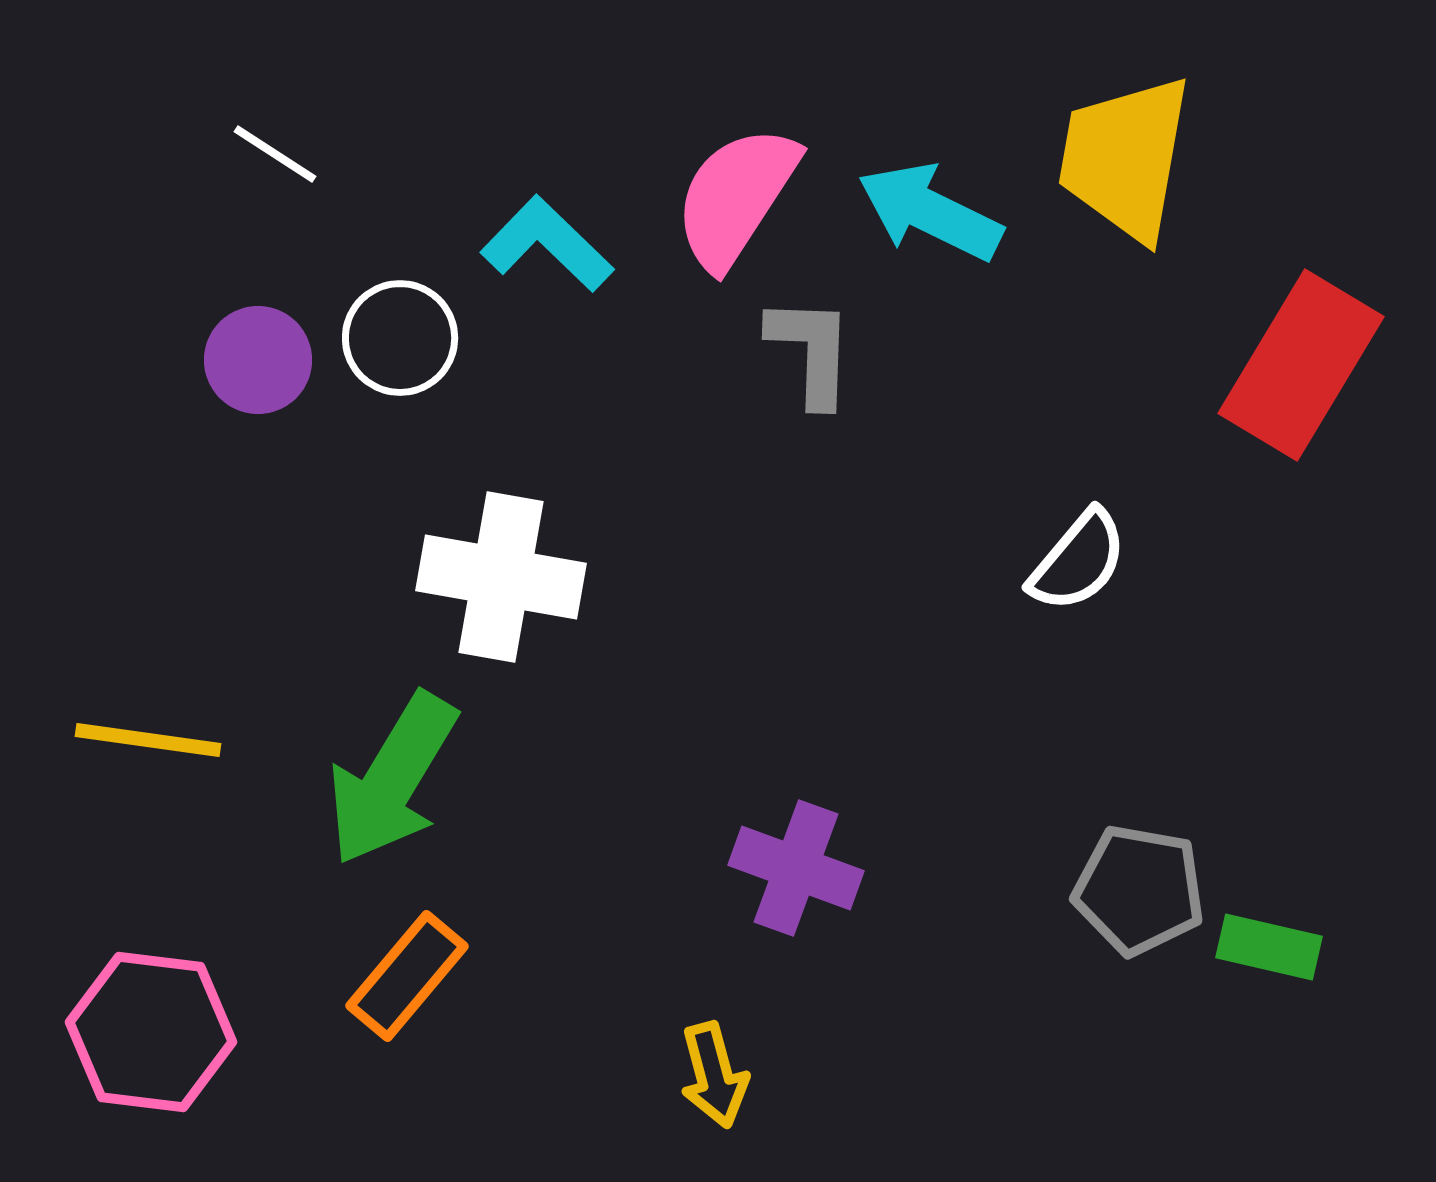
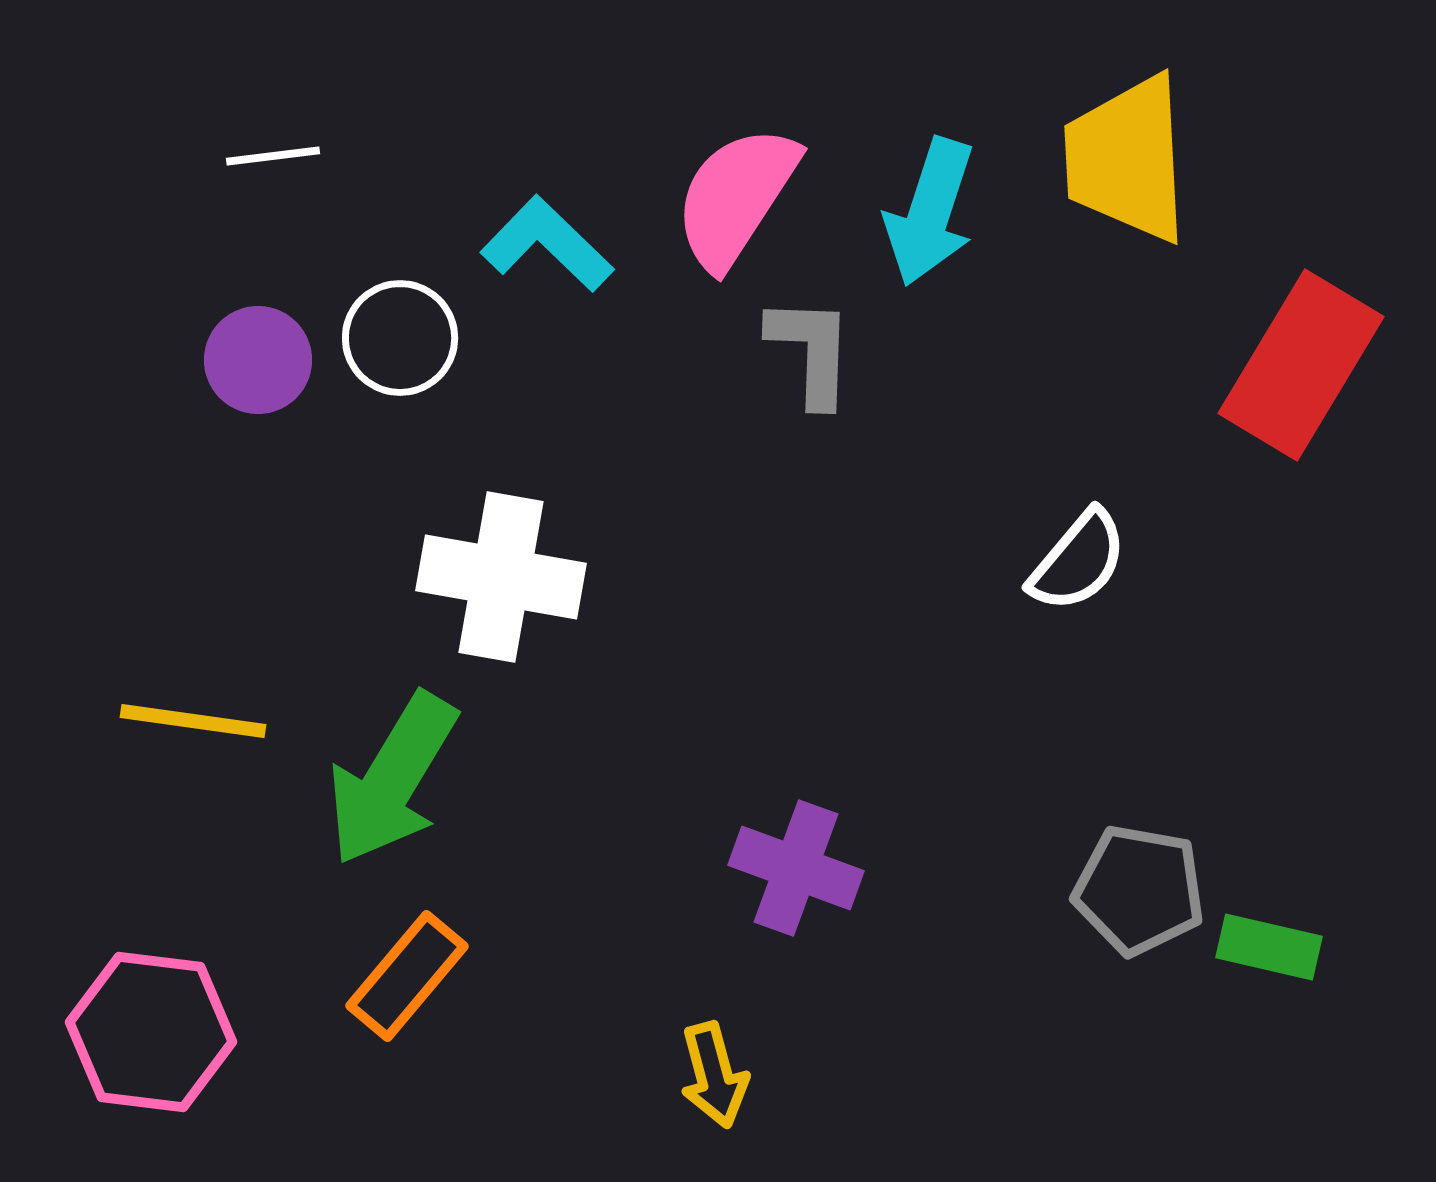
white line: moved 2 px left, 2 px down; rotated 40 degrees counterclockwise
yellow trapezoid: moved 2 px right, 1 px down; rotated 13 degrees counterclockwise
cyan arrow: rotated 98 degrees counterclockwise
yellow line: moved 45 px right, 19 px up
